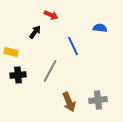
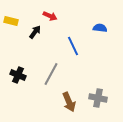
red arrow: moved 1 px left, 1 px down
yellow rectangle: moved 31 px up
gray line: moved 1 px right, 3 px down
black cross: rotated 28 degrees clockwise
gray cross: moved 2 px up; rotated 18 degrees clockwise
